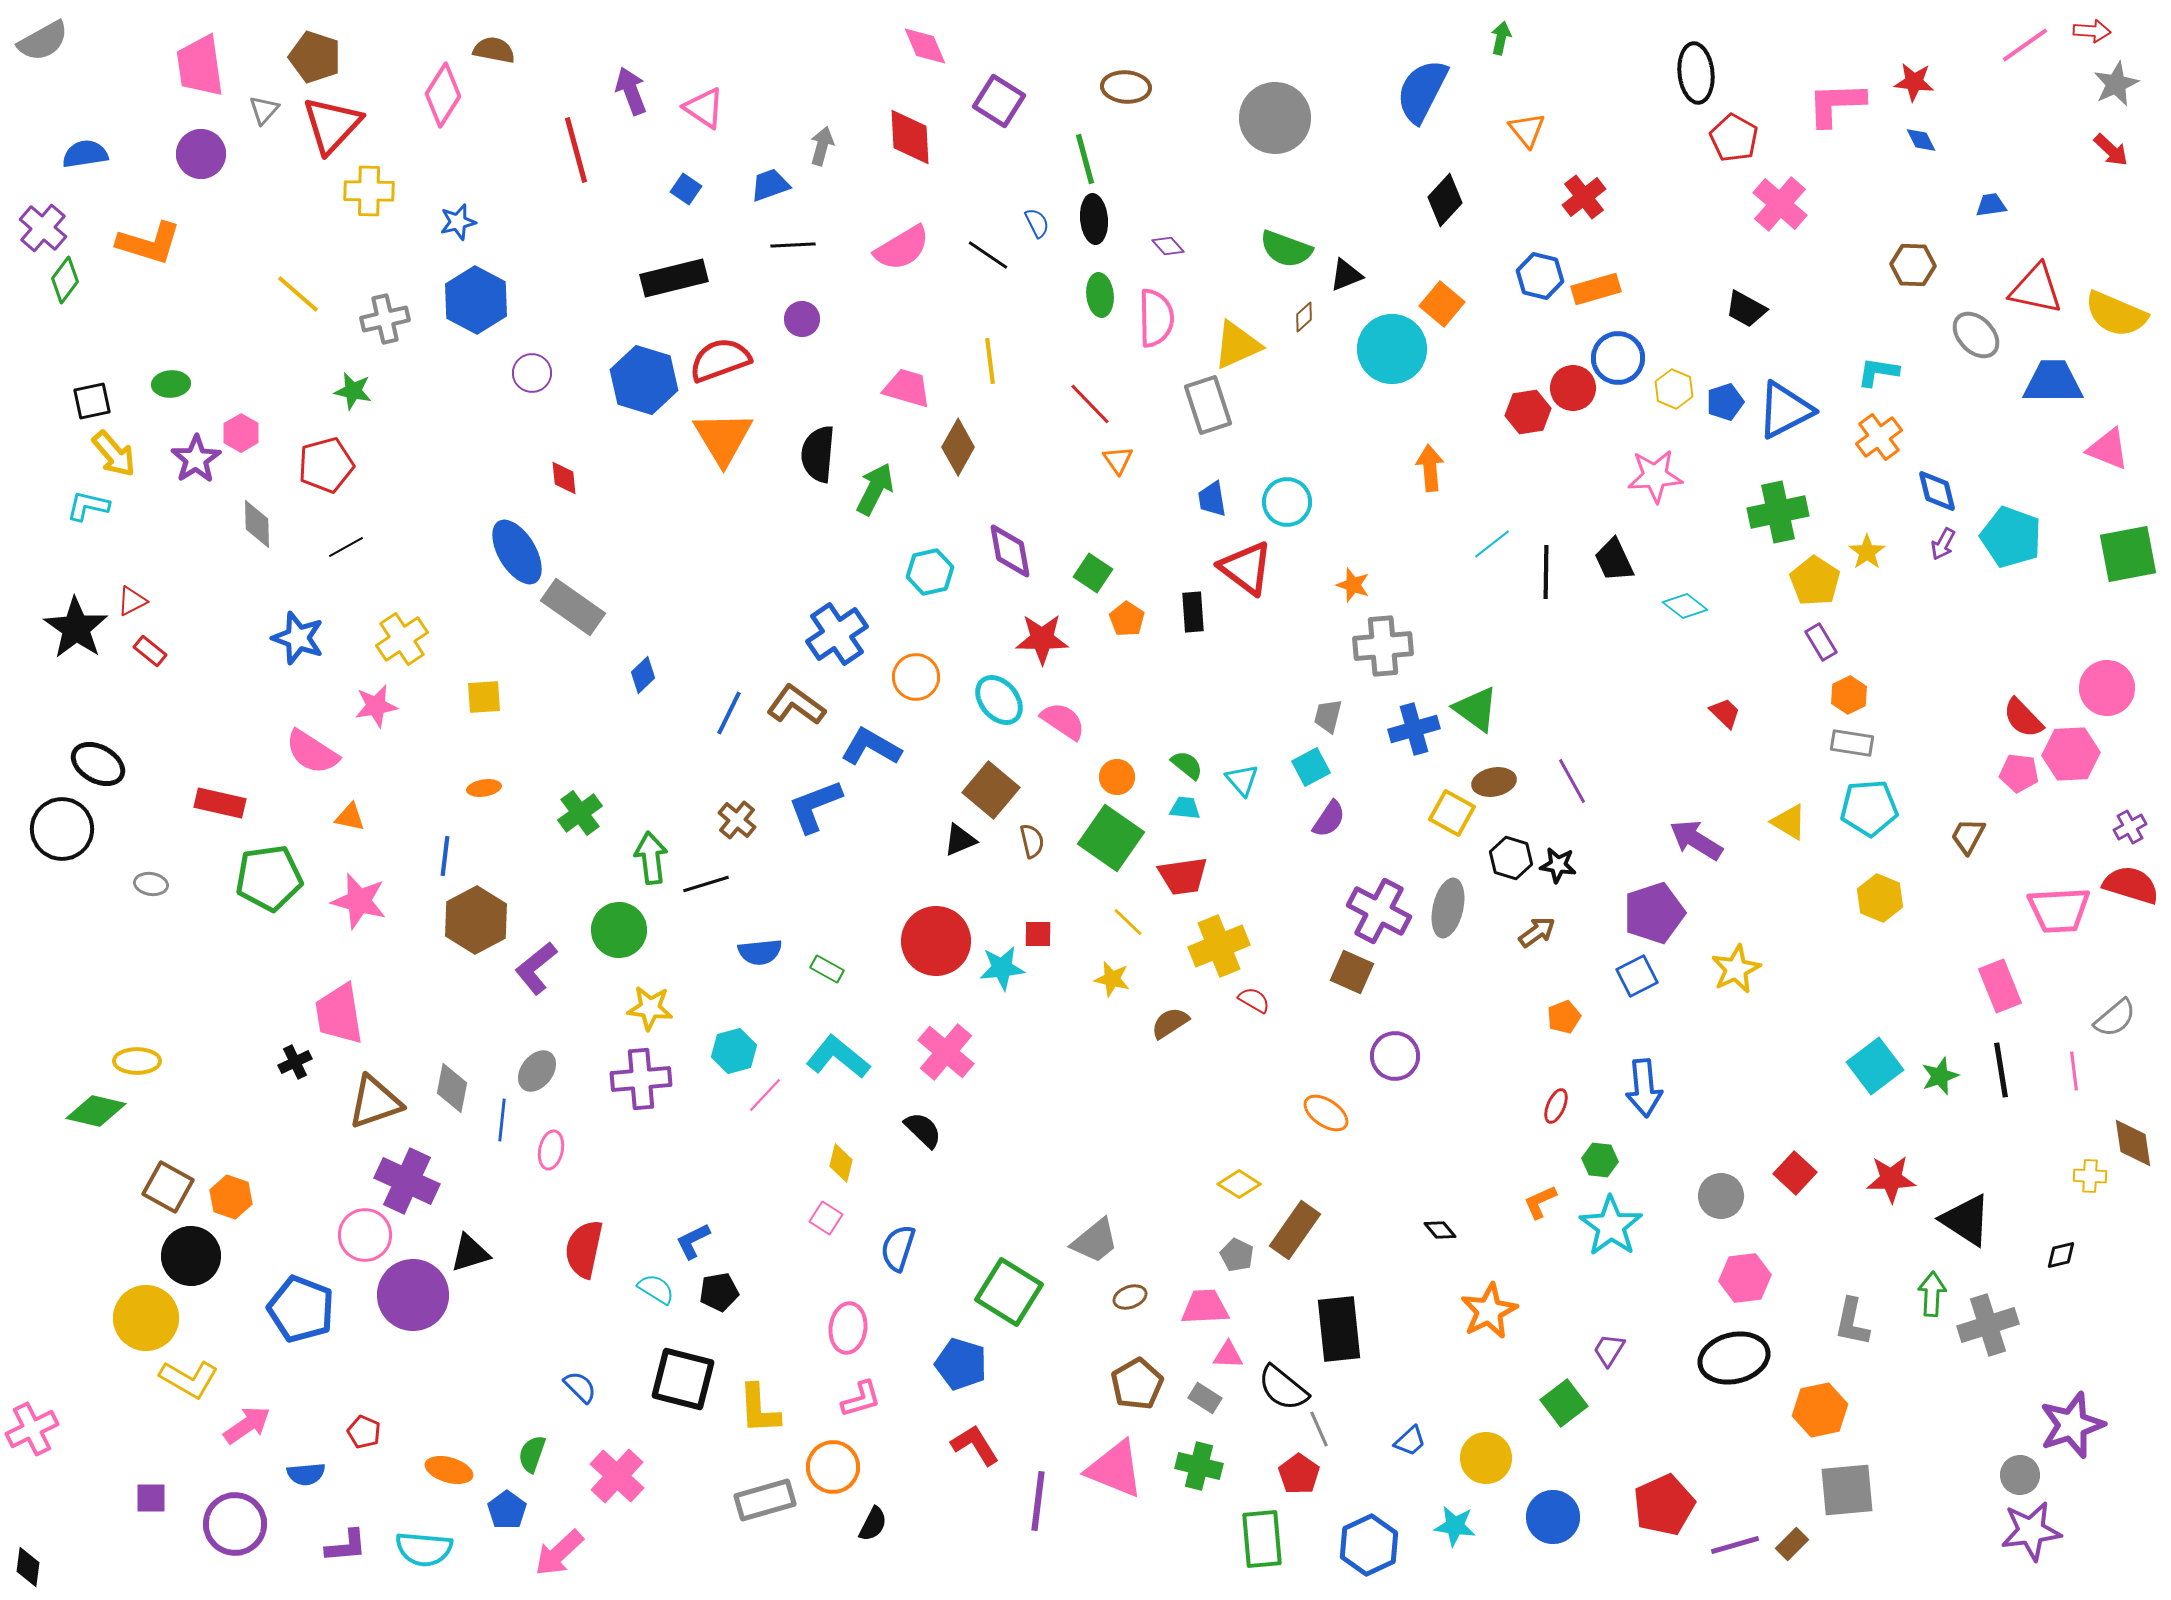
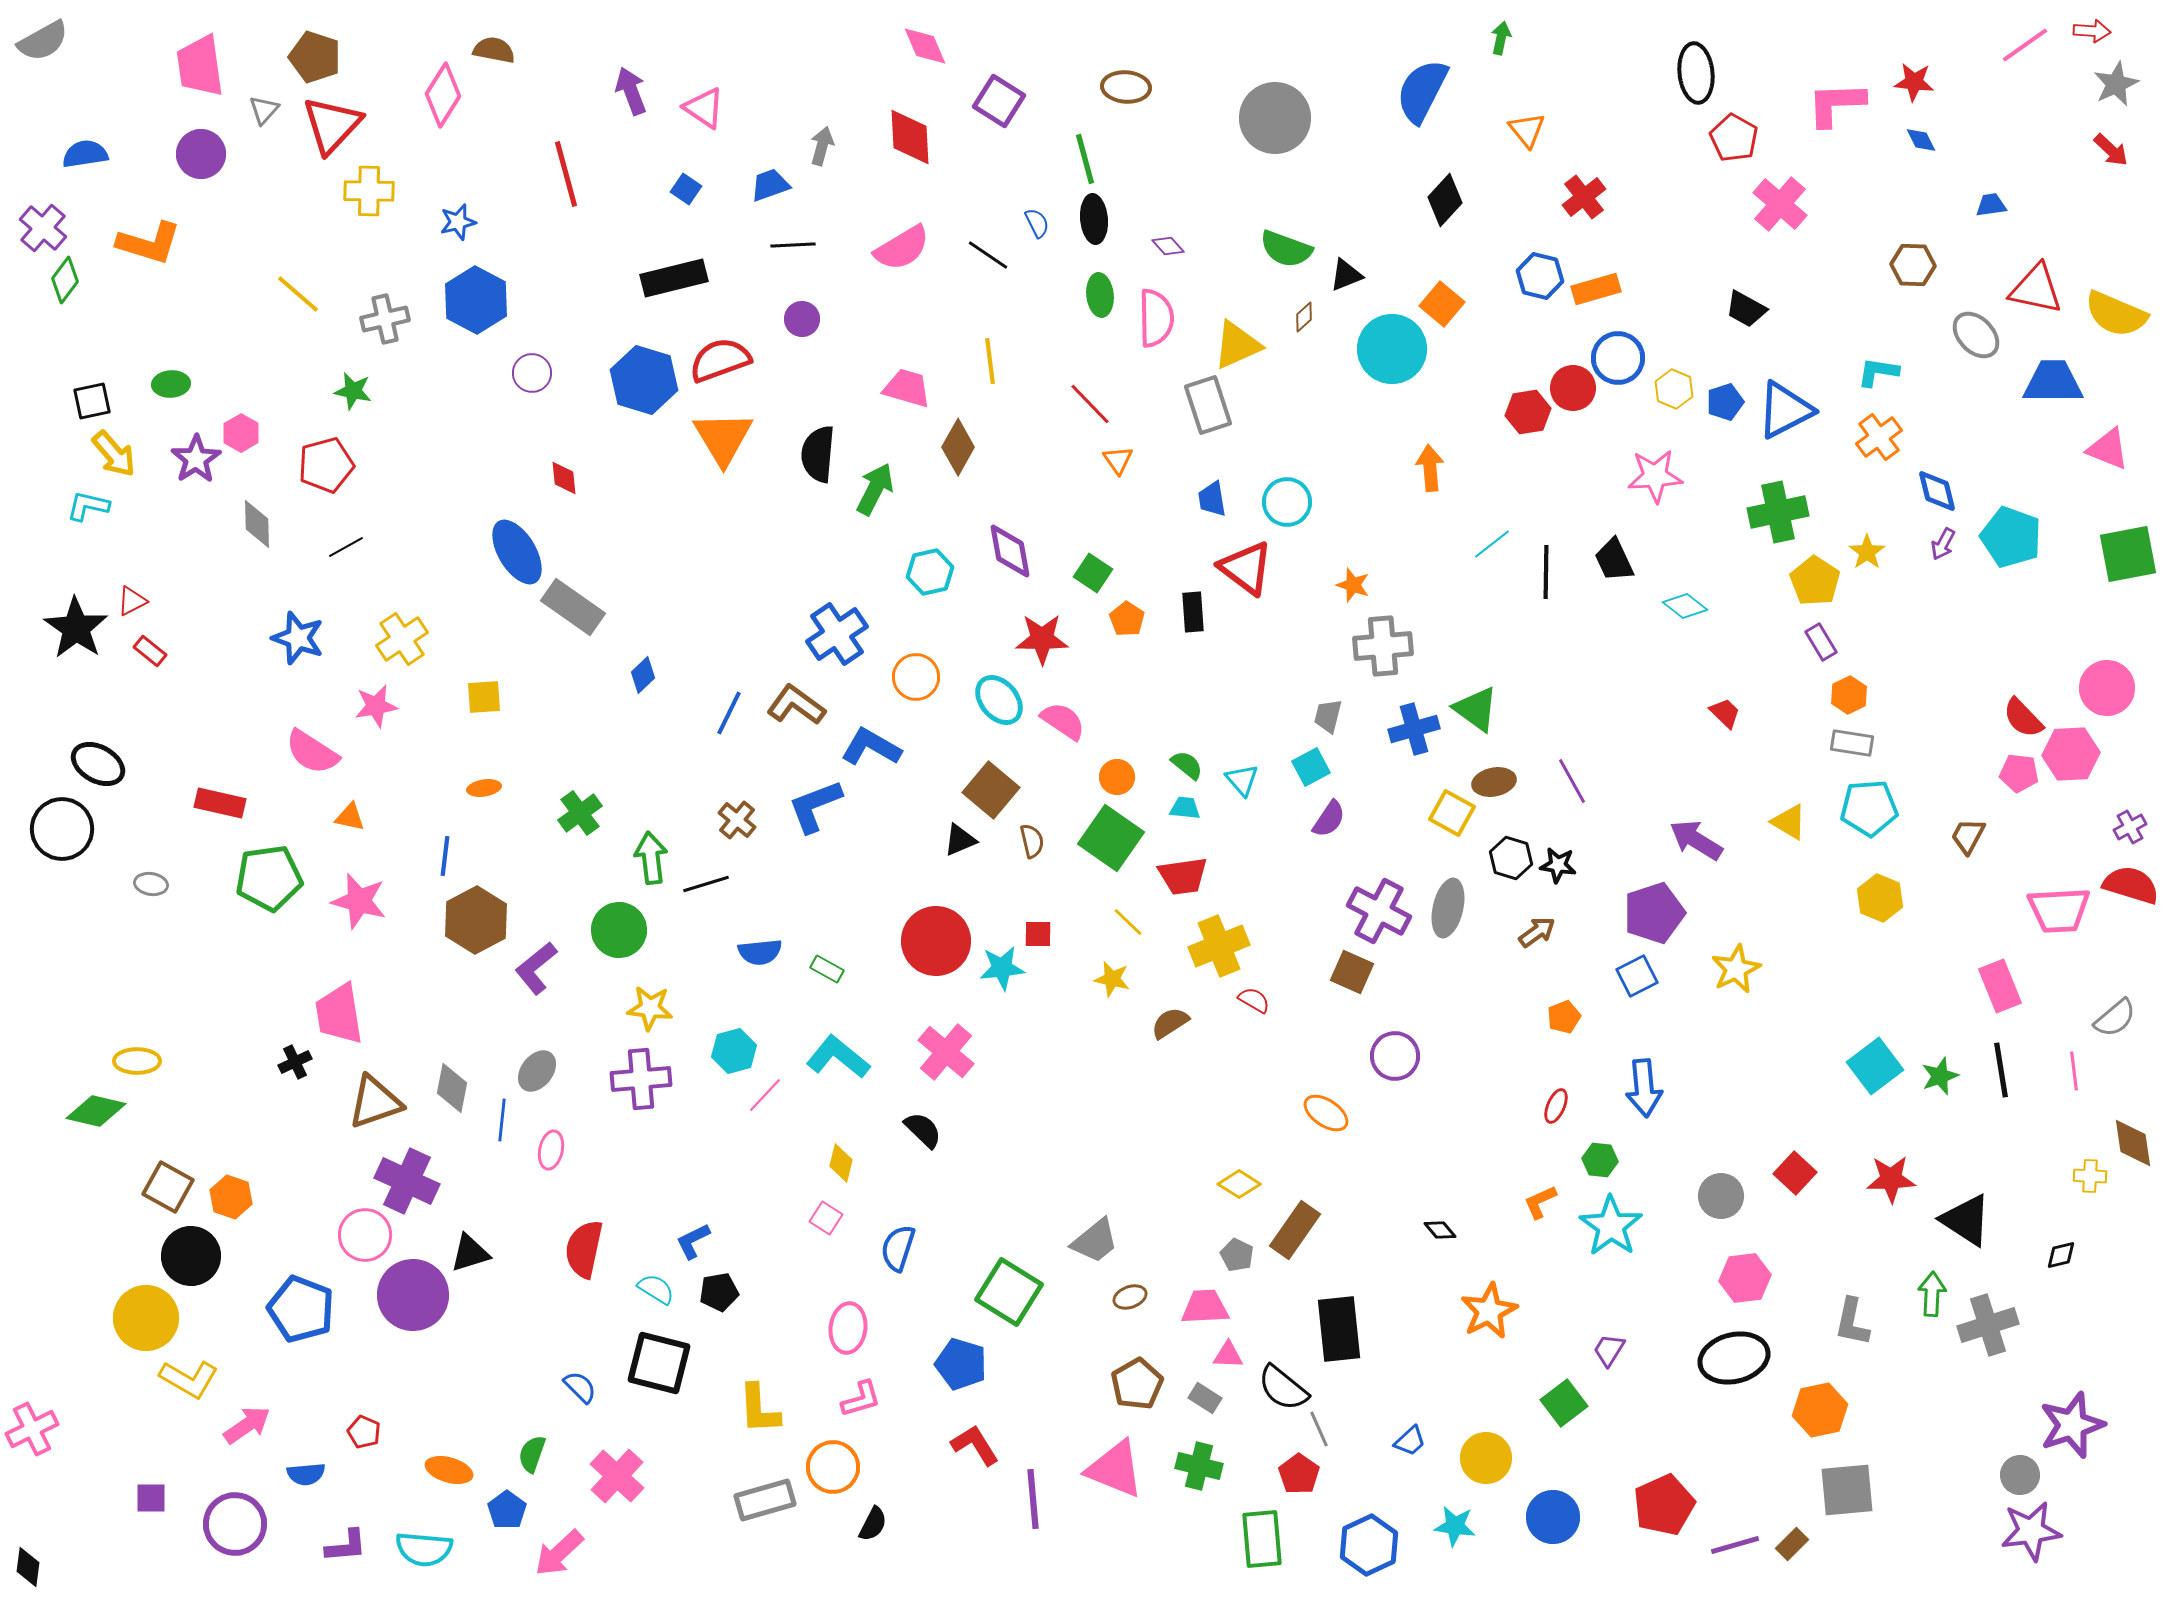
red line at (576, 150): moved 10 px left, 24 px down
black square at (683, 1379): moved 24 px left, 16 px up
purple line at (1038, 1501): moved 5 px left, 2 px up; rotated 12 degrees counterclockwise
